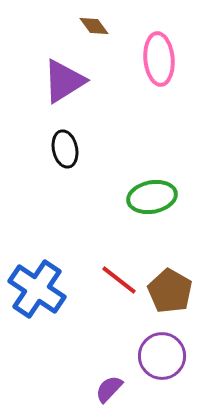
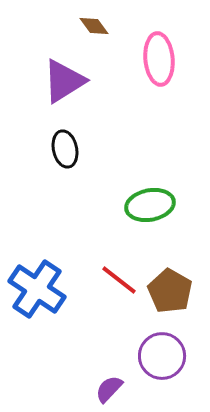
green ellipse: moved 2 px left, 8 px down
